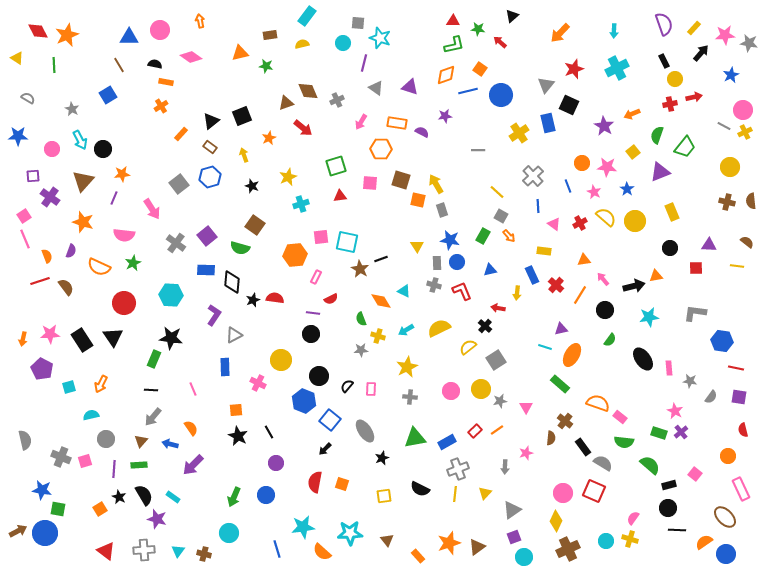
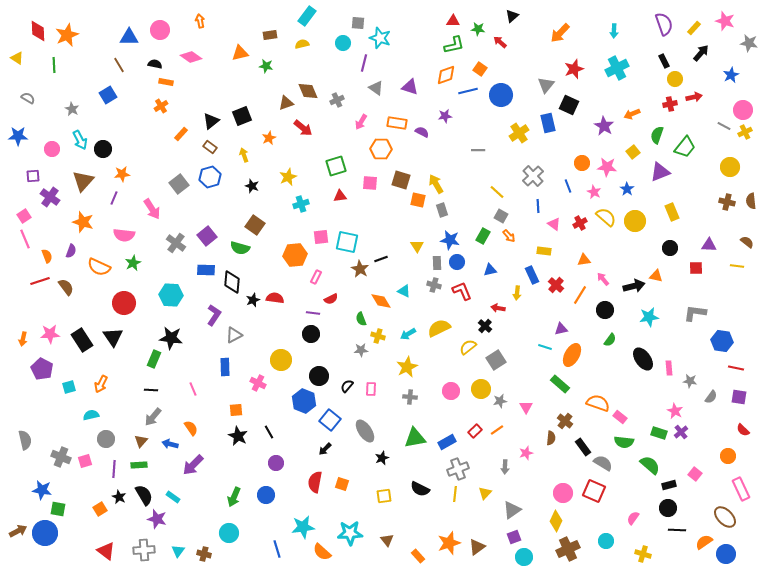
red diamond at (38, 31): rotated 25 degrees clockwise
pink star at (725, 35): moved 14 px up; rotated 24 degrees clockwise
orange triangle at (656, 276): rotated 24 degrees clockwise
cyan arrow at (406, 330): moved 2 px right, 4 px down
red semicircle at (743, 430): rotated 32 degrees counterclockwise
yellow cross at (630, 539): moved 13 px right, 15 px down
